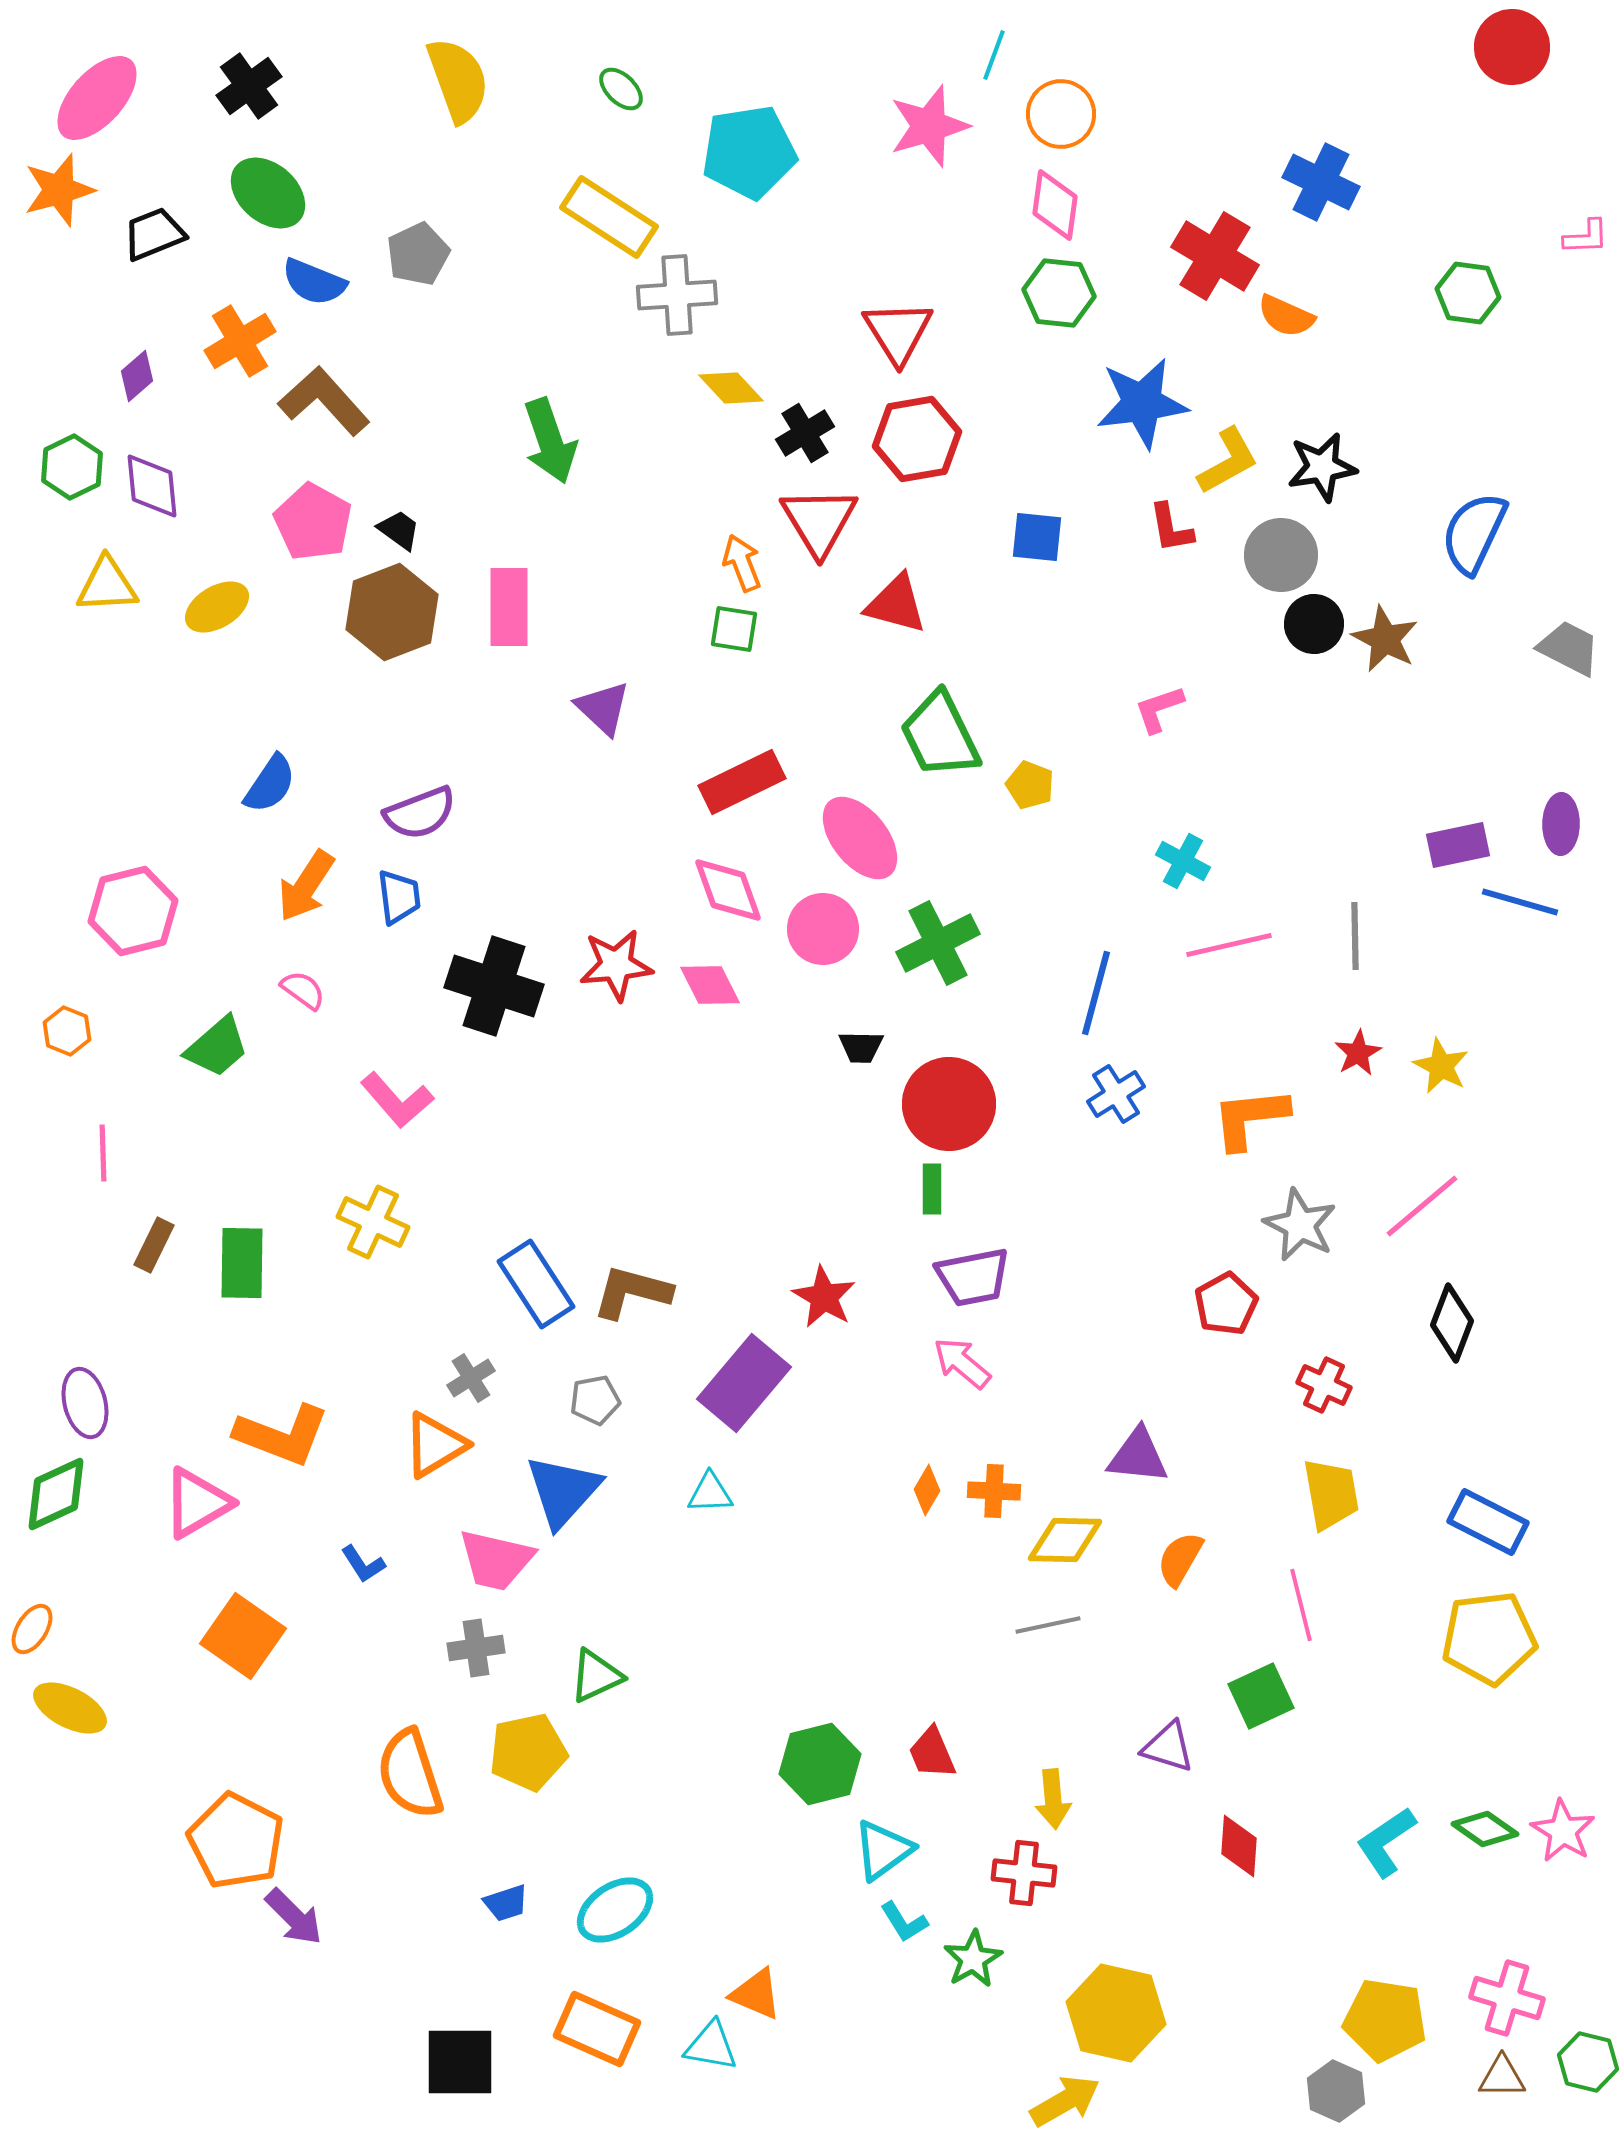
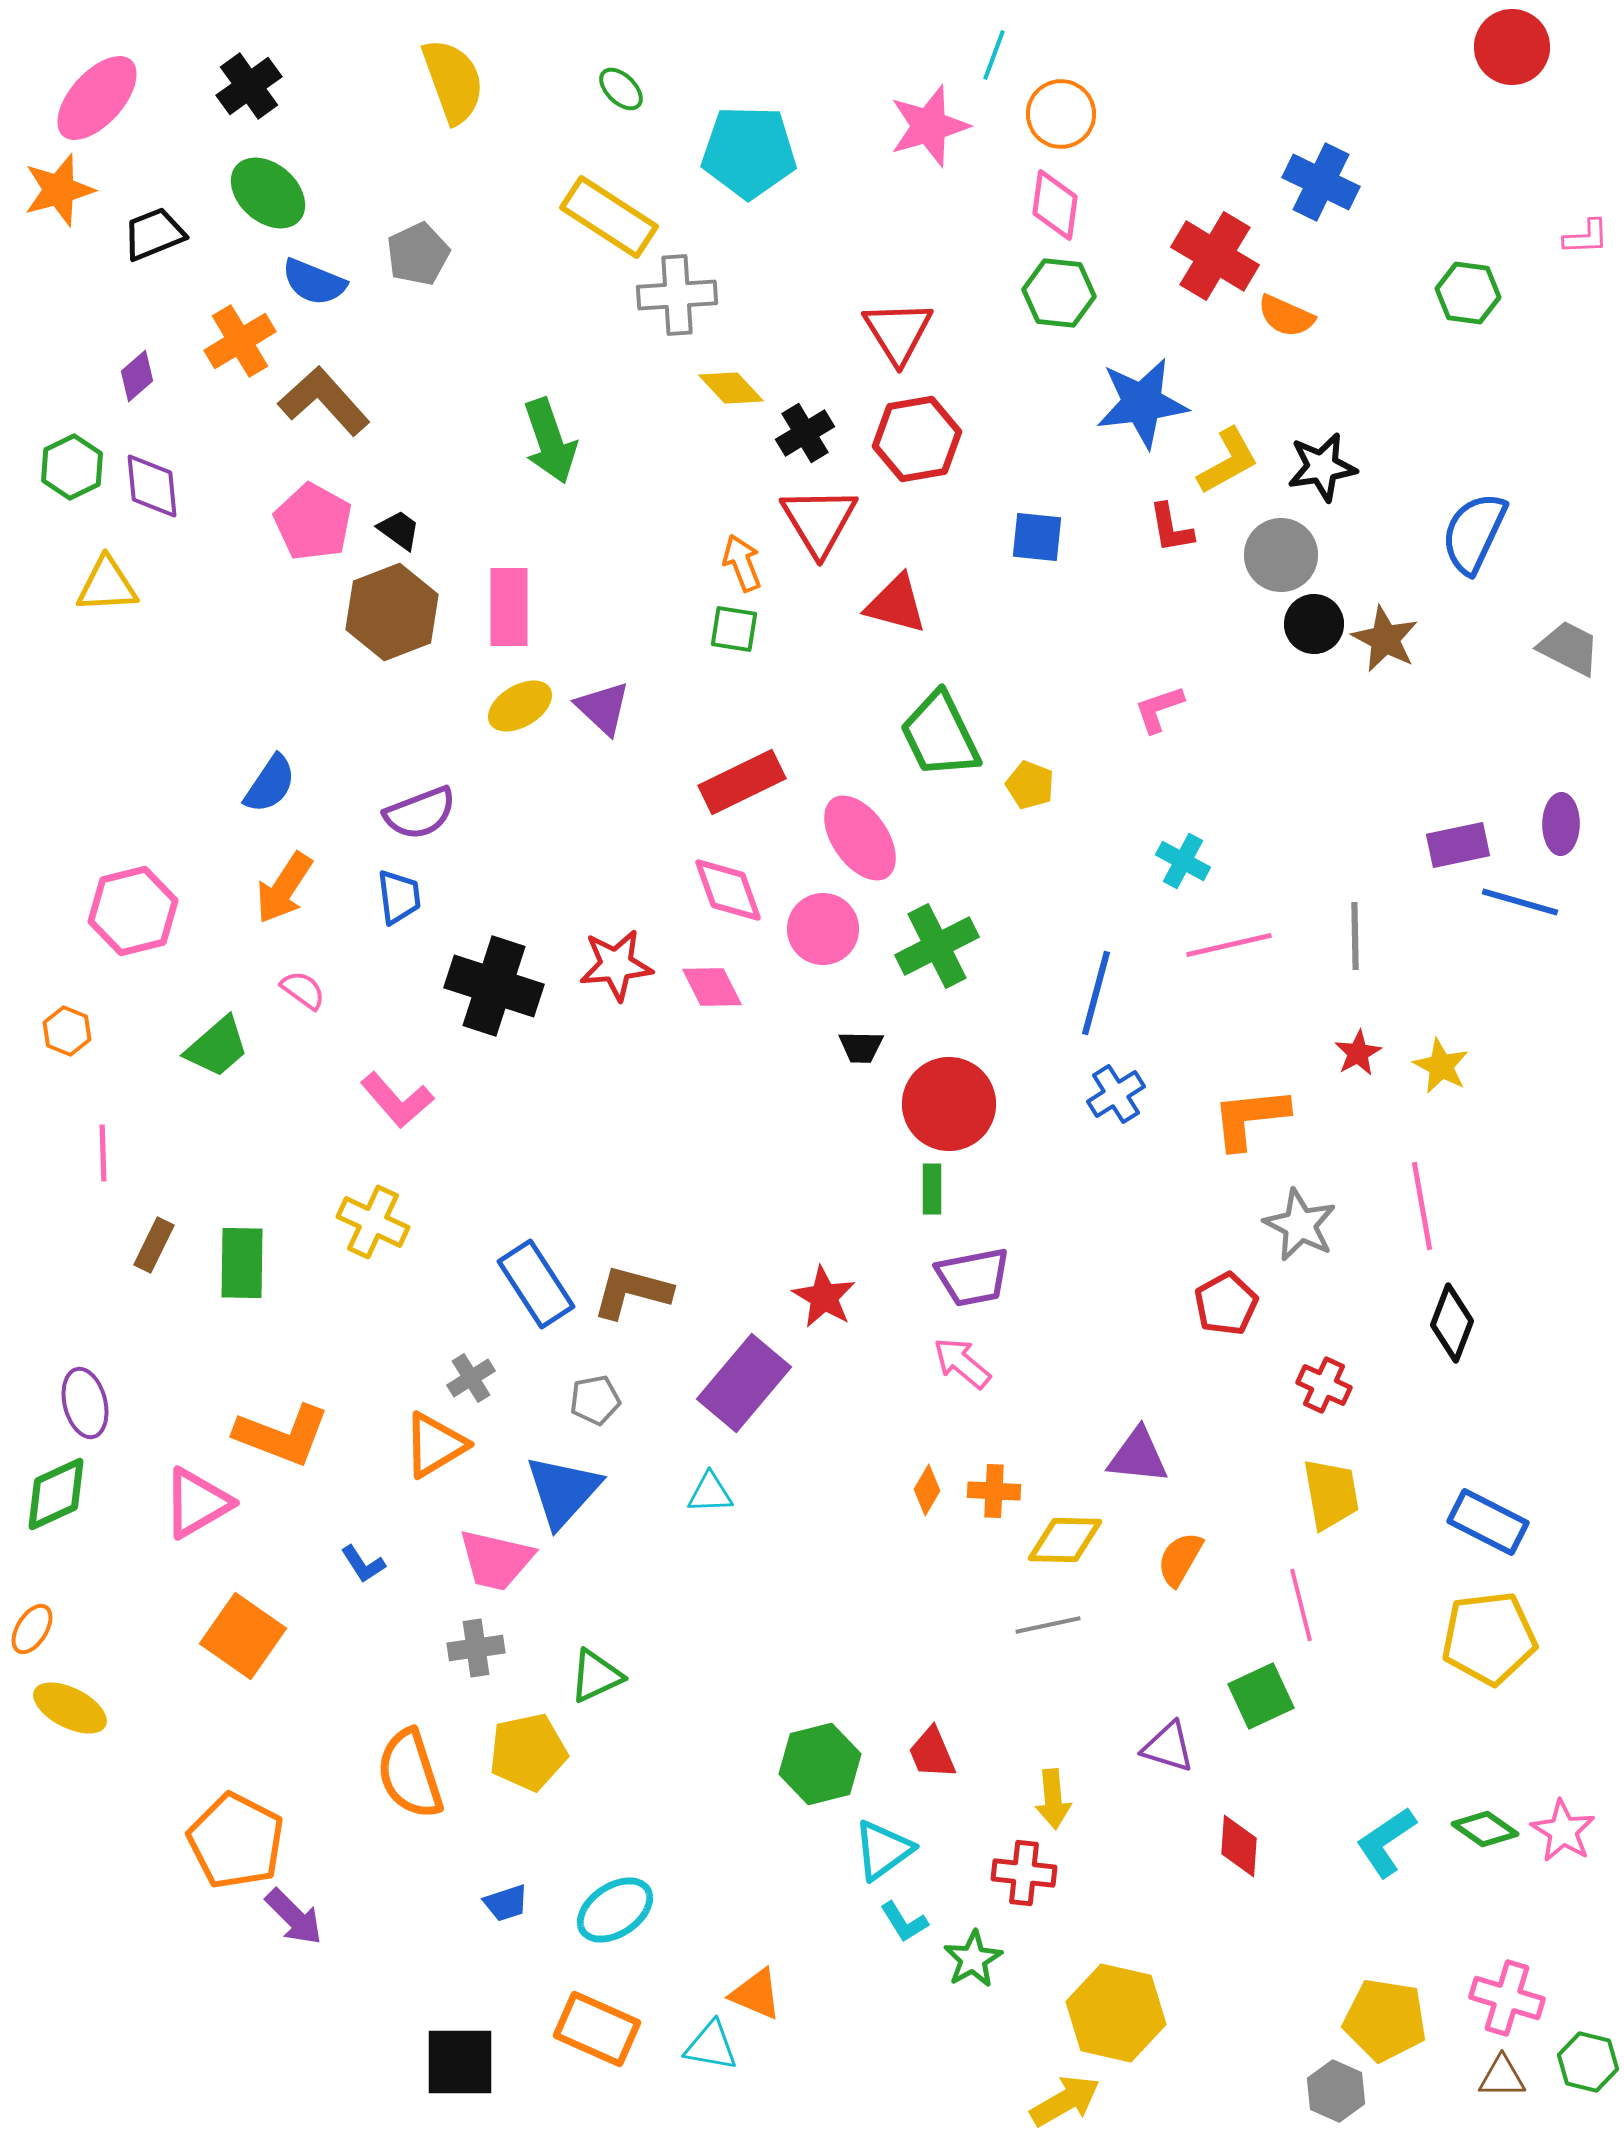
yellow semicircle at (458, 80): moved 5 px left, 1 px down
cyan pentagon at (749, 152): rotated 10 degrees clockwise
yellow ellipse at (217, 607): moved 303 px right, 99 px down
pink ellipse at (860, 838): rotated 4 degrees clockwise
orange arrow at (306, 886): moved 22 px left, 2 px down
green cross at (938, 943): moved 1 px left, 3 px down
pink diamond at (710, 985): moved 2 px right, 2 px down
pink line at (1422, 1206): rotated 60 degrees counterclockwise
